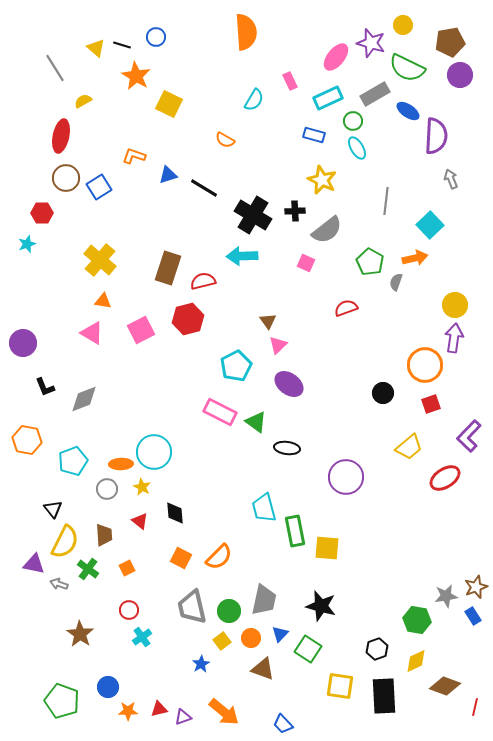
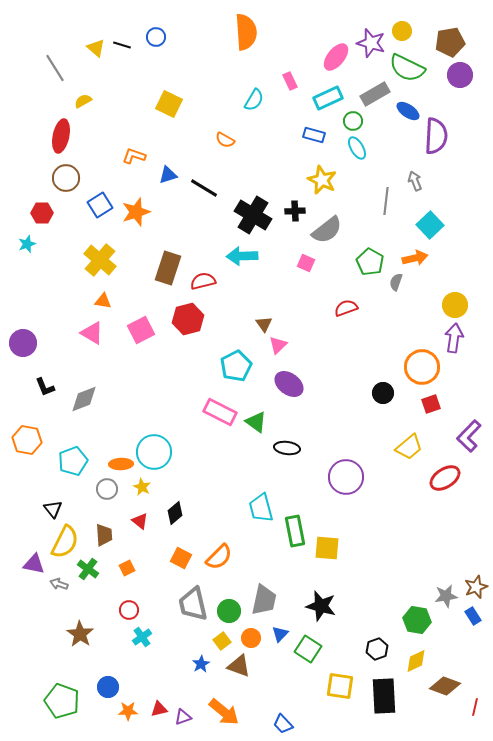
yellow circle at (403, 25): moved 1 px left, 6 px down
orange star at (136, 76): moved 136 px down; rotated 24 degrees clockwise
gray arrow at (451, 179): moved 36 px left, 2 px down
blue square at (99, 187): moved 1 px right, 18 px down
brown triangle at (268, 321): moved 4 px left, 3 px down
orange circle at (425, 365): moved 3 px left, 2 px down
cyan trapezoid at (264, 508): moved 3 px left
black diamond at (175, 513): rotated 55 degrees clockwise
gray trapezoid at (192, 607): moved 1 px right, 3 px up
brown triangle at (263, 669): moved 24 px left, 3 px up
